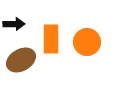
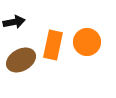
black arrow: moved 2 px up; rotated 10 degrees counterclockwise
orange rectangle: moved 2 px right, 6 px down; rotated 12 degrees clockwise
